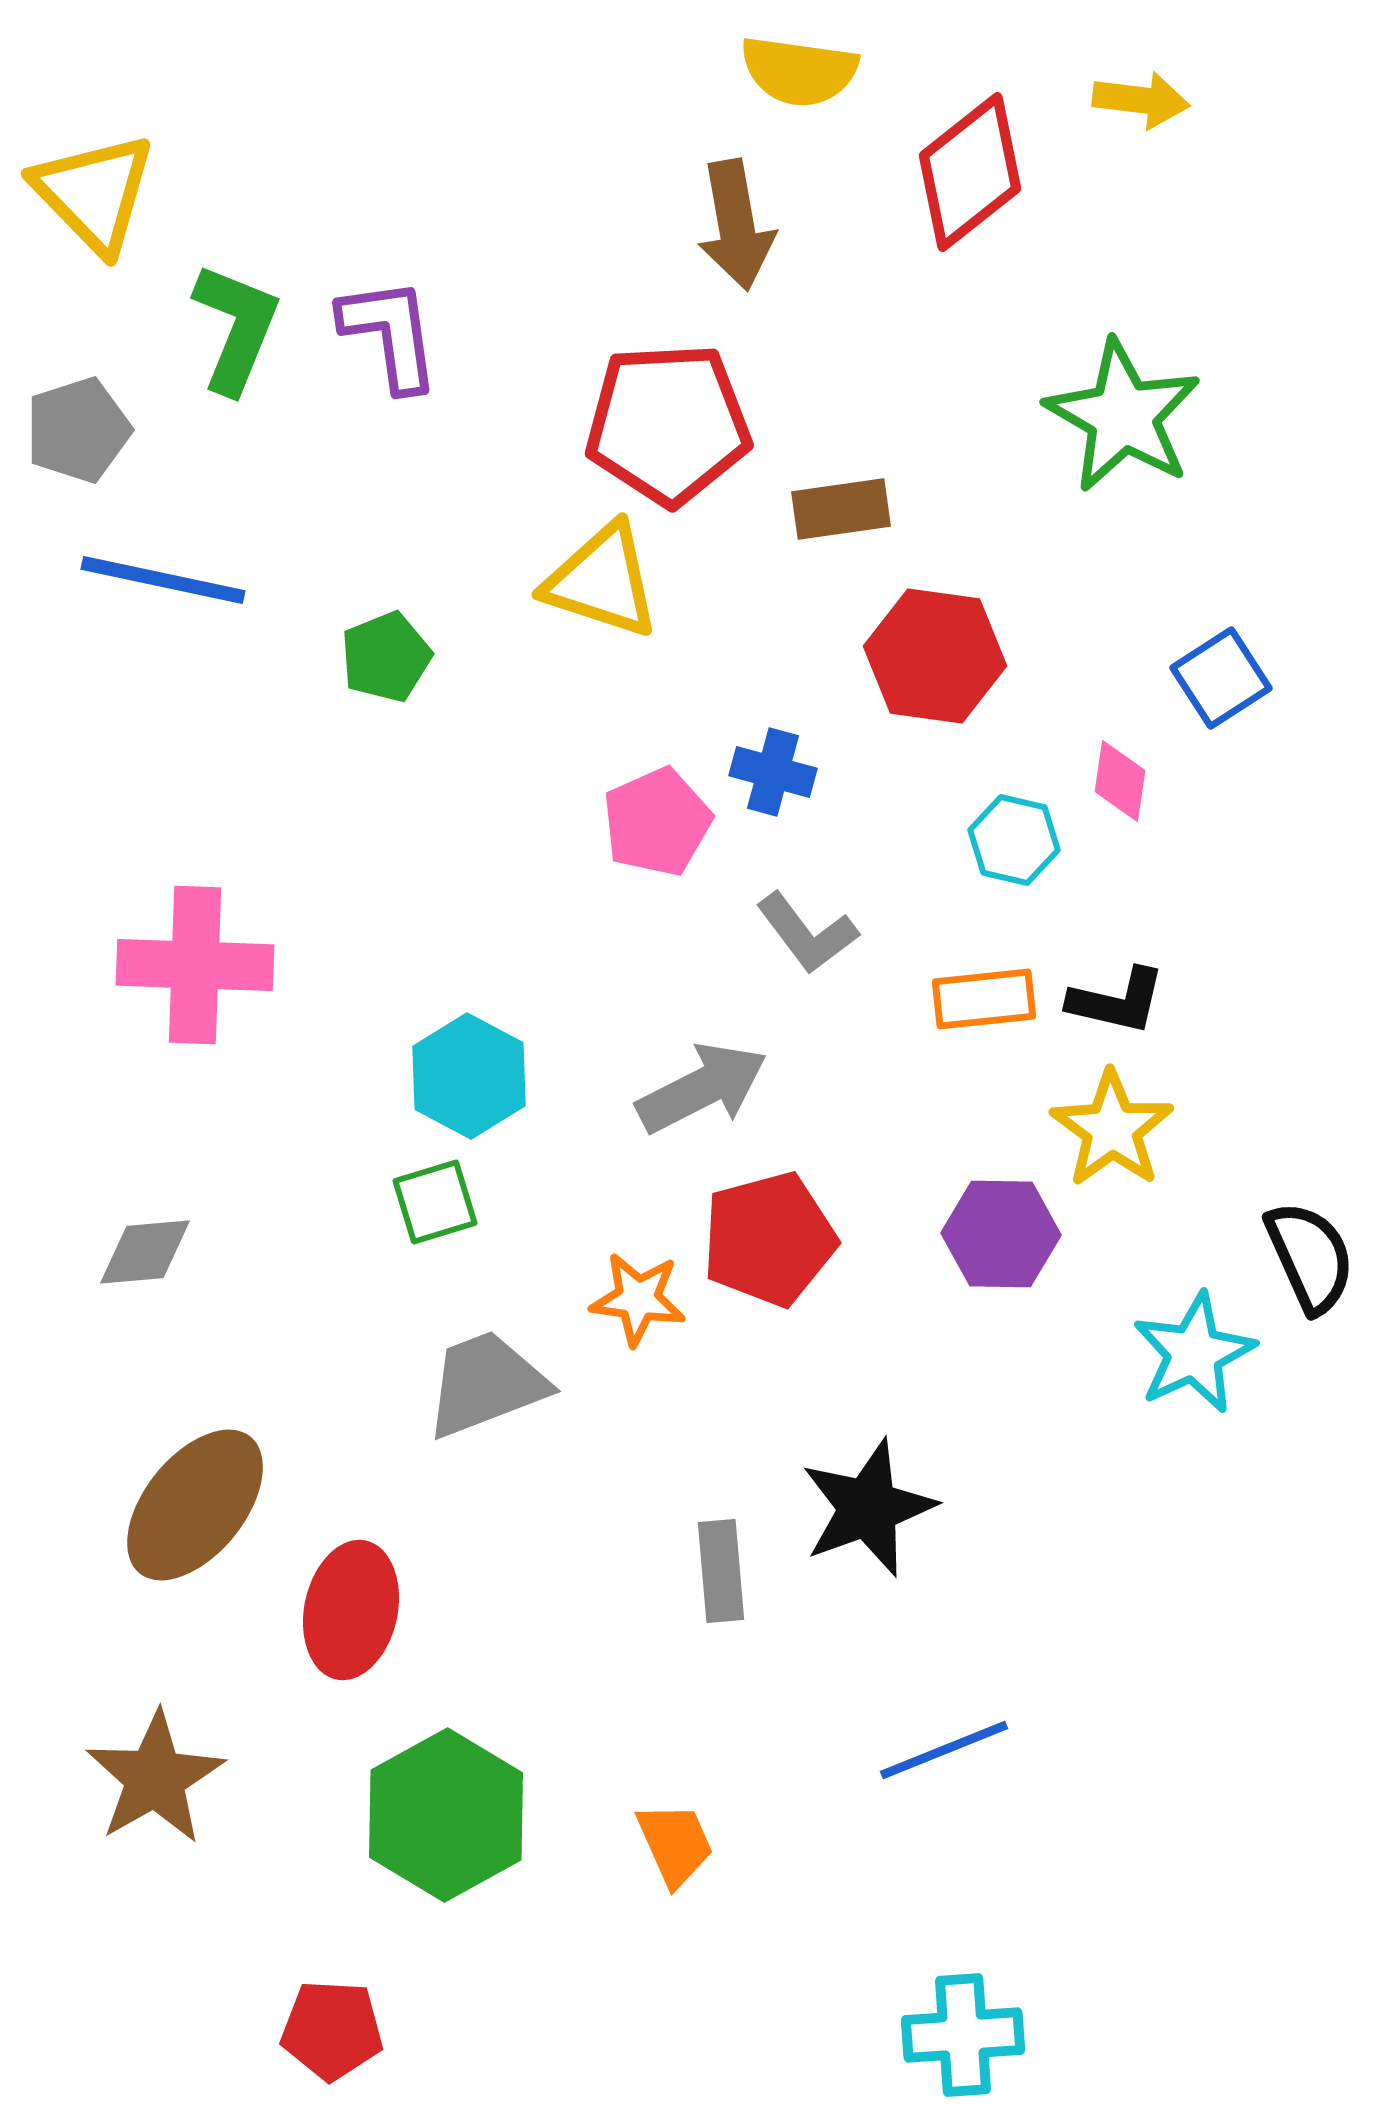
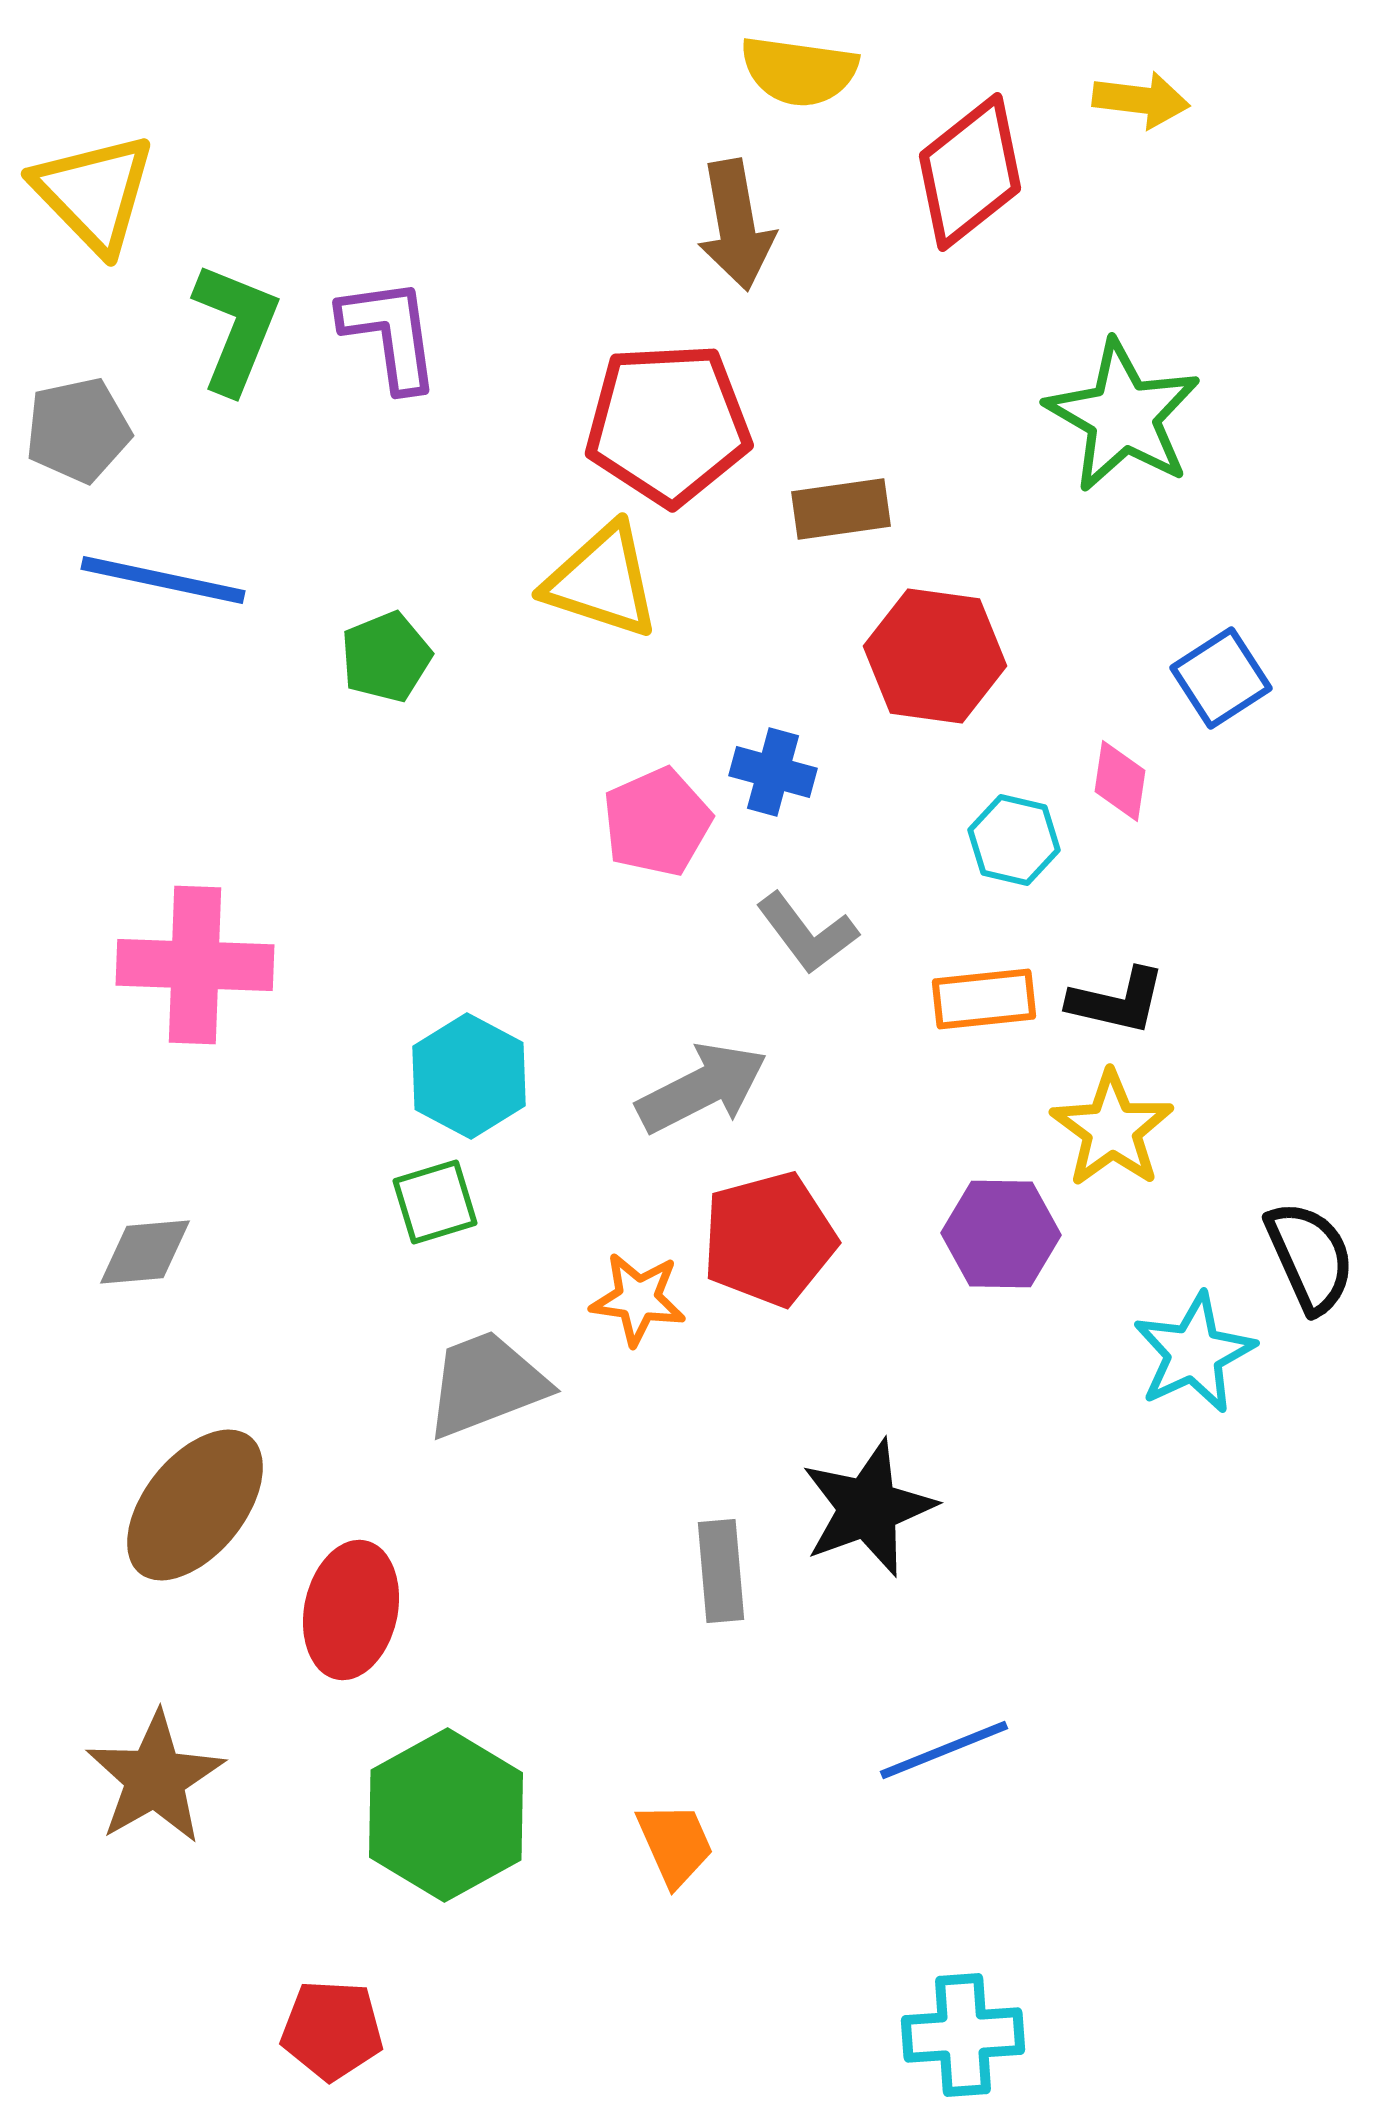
gray pentagon at (78, 430): rotated 6 degrees clockwise
